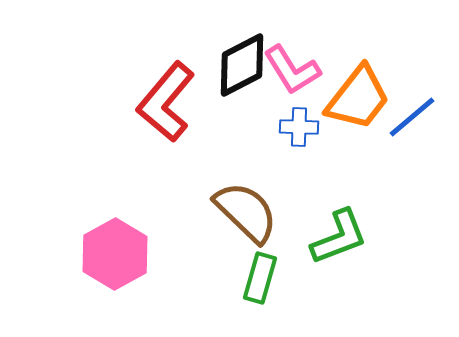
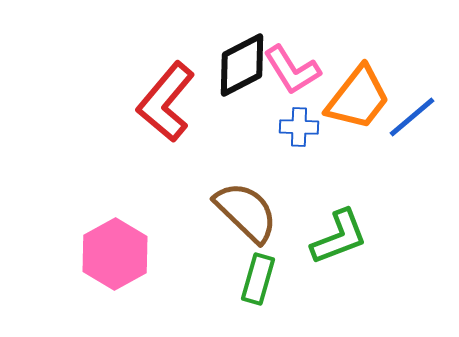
green rectangle: moved 2 px left, 1 px down
